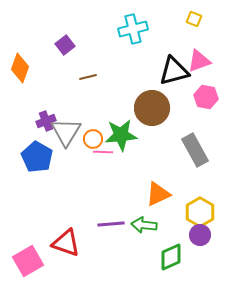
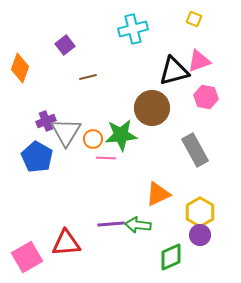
pink line: moved 3 px right, 6 px down
green arrow: moved 6 px left
red triangle: rotated 24 degrees counterclockwise
pink square: moved 1 px left, 4 px up
